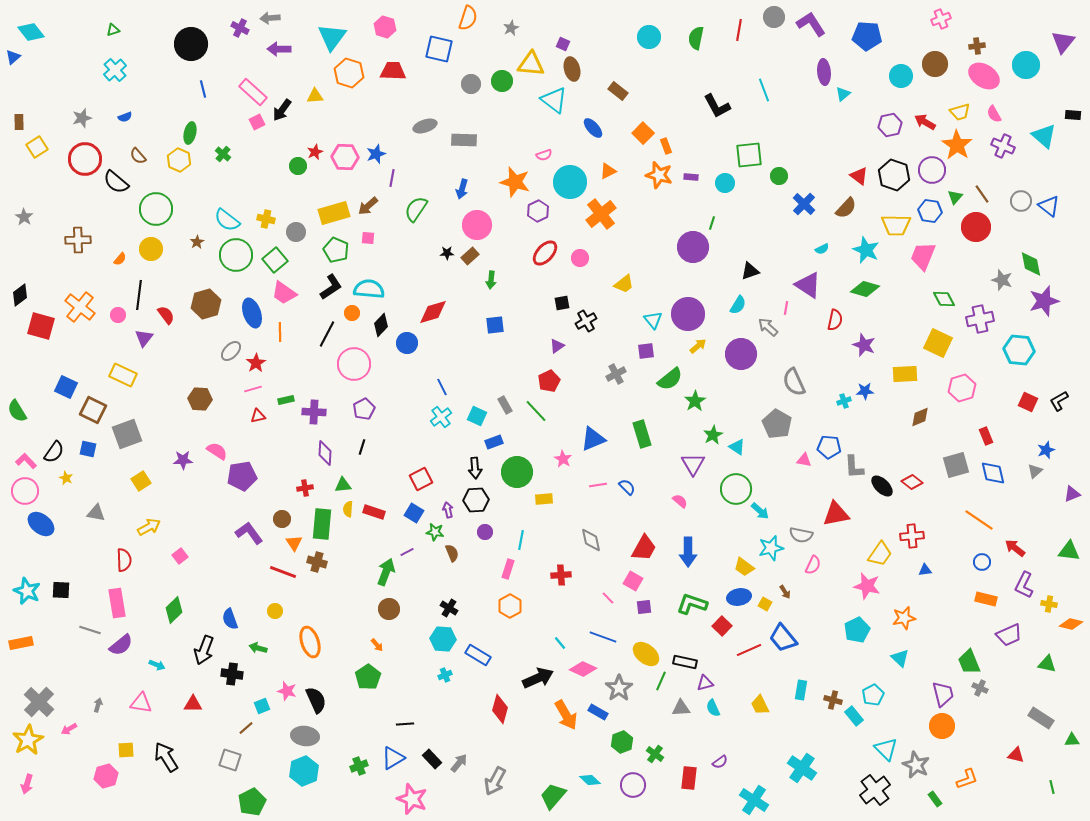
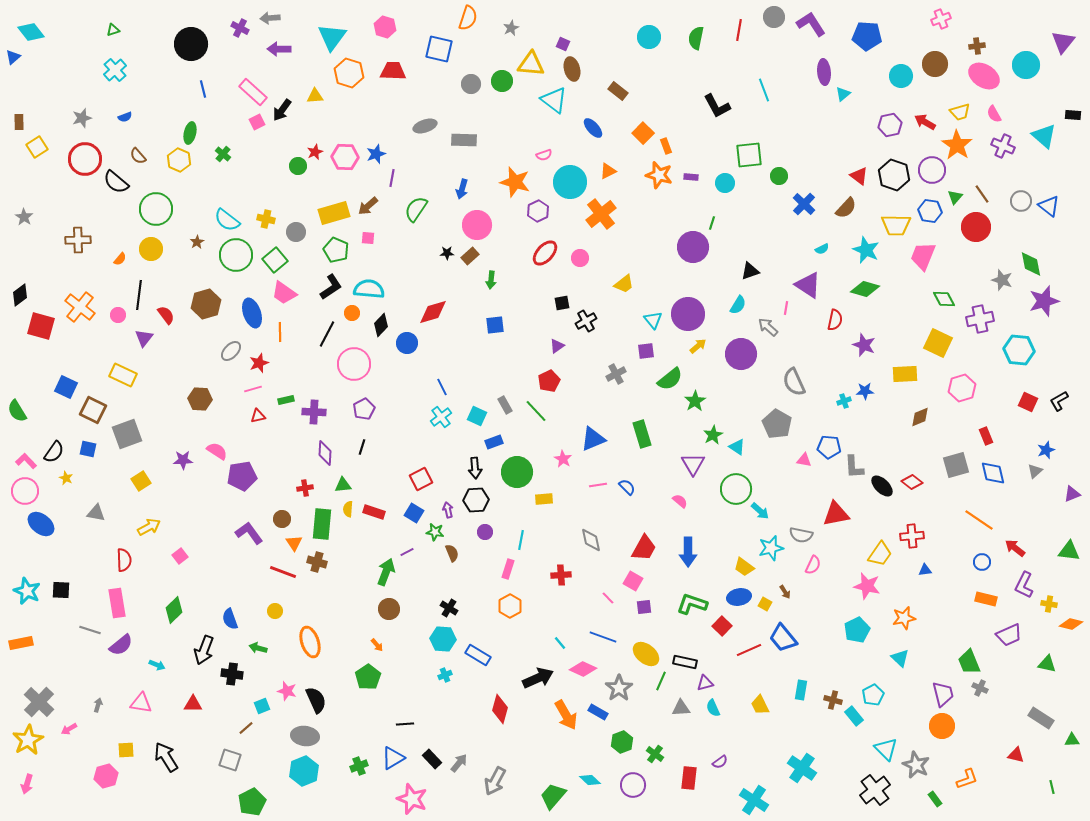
red star at (256, 363): moved 3 px right; rotated 12 degrees clockwise
